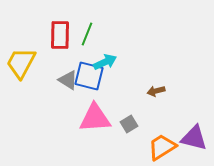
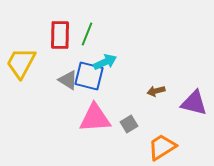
purple triangle: moved 35 px up
